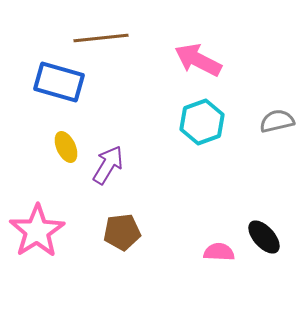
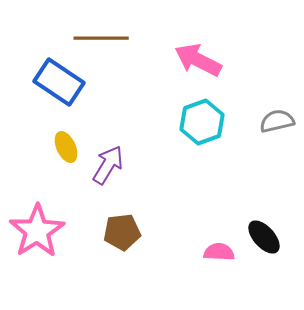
brown line: rotated 6 degrees clockwise
blue rectangle: rotated 18 degrees clockwise
